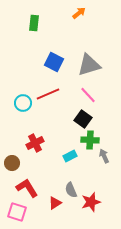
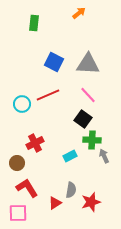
gray triangle: moved 1 px left, 1 px up; rotated 20 degrees clockwise
red line: moved 1 px down
cyan circle: moved 1 px left, 1 px down
green cross: moved 2 px right
brown circle: moved 5 px right
gray semicircle: rotated 147 degrees counterclockwise
pink square: moved 1 px right, 1 px down; rotated 18 degrees counterclockwise
